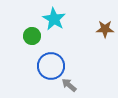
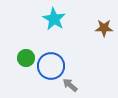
brown star: moved 1 px left, 1 px up
green circle: moved 6 px left, 22 px down
gray arrow: moved 1 px right
